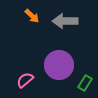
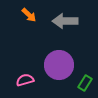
orange arrow: moved 3 px left, 1 px up
pink semicircle: rotated 24 degrees clockwise
